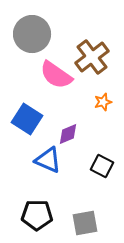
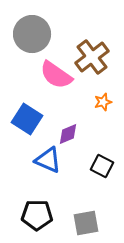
gray square: moved 1 px right
